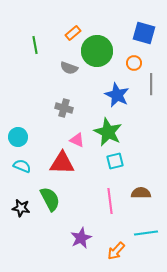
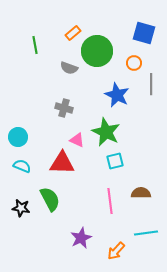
green star: moved 2 px left
